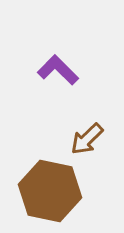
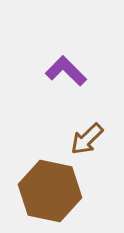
purple L-shape: moved 8 px right, 1 px down
